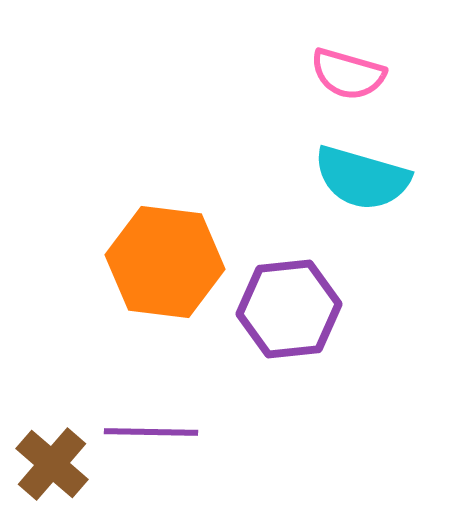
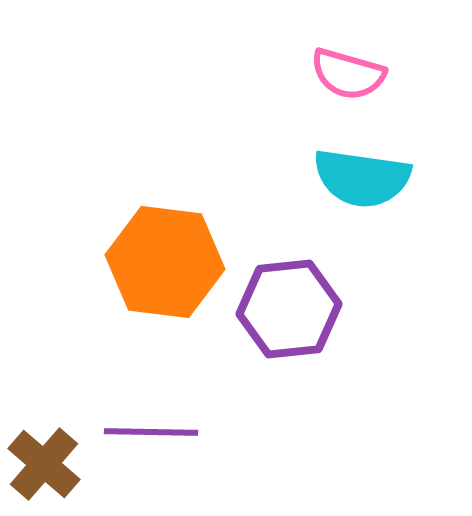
cyan semicircle: rotated 8 degrees counterclockwise
brown cross: moved 8 px left
